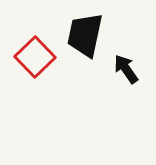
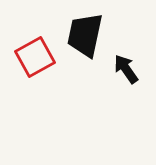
red square: rotated 15 degrees clockwise
